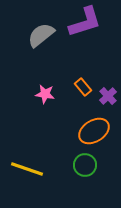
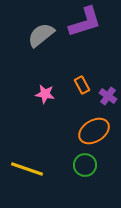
orange rectangle: moved 1 px left, 2 px up; rotated 12 degrees clockwise
purple cross: rotated 12 degrees counterclockwise
